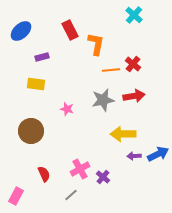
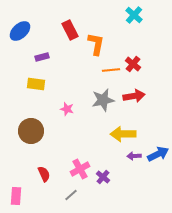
blue ellipse: moved 1 px left
pink rectangle: rotated 24 degrees counterclockwise
